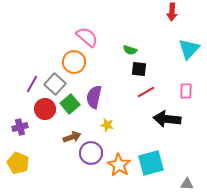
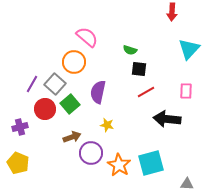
purple semicircle: moved 4 px right, 5 px up
